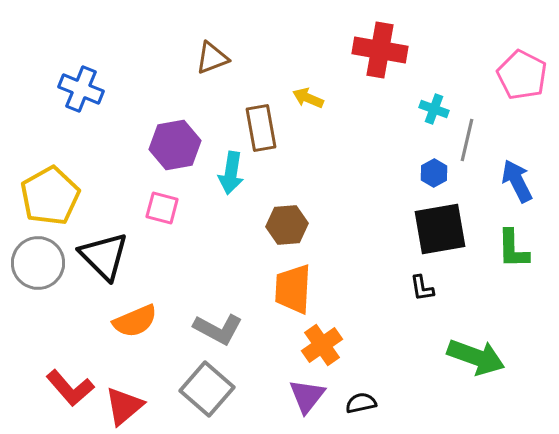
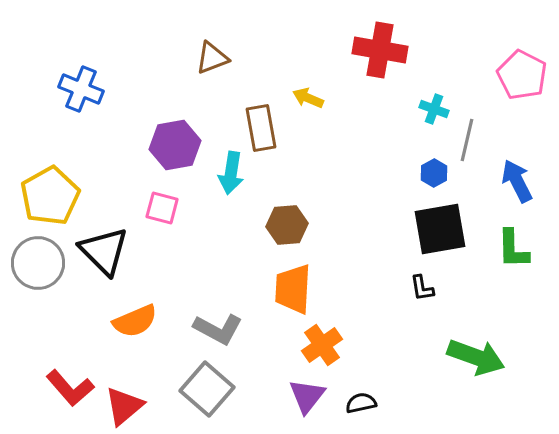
black triangle: moved 5 px up
